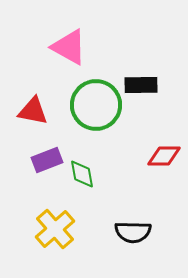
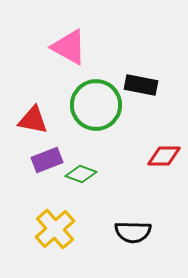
black rectangle: rotated 12 degrees clockwise
red triangle: moved 9 px down
green diamond: moved 1 px left; rotated 60 degrees counterclockwise
